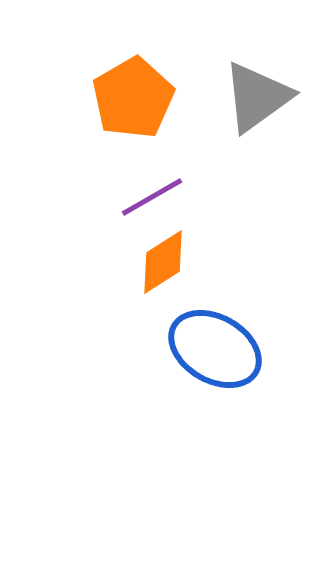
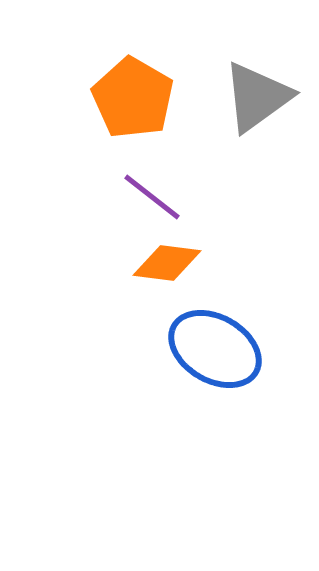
orange pentagon: rotated 12 degrees counterclockwise
purple line: rotated 68 degrees clockwise
orange diamond: moved 4 px right, 1 px down; rotated 40 degrees clockwise
